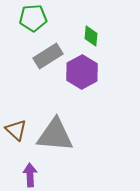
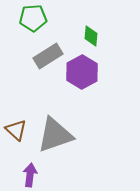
gray triangle: rotated 24 degrees counterclockwise
purple arrow: rotated 10 degrees clockwise
